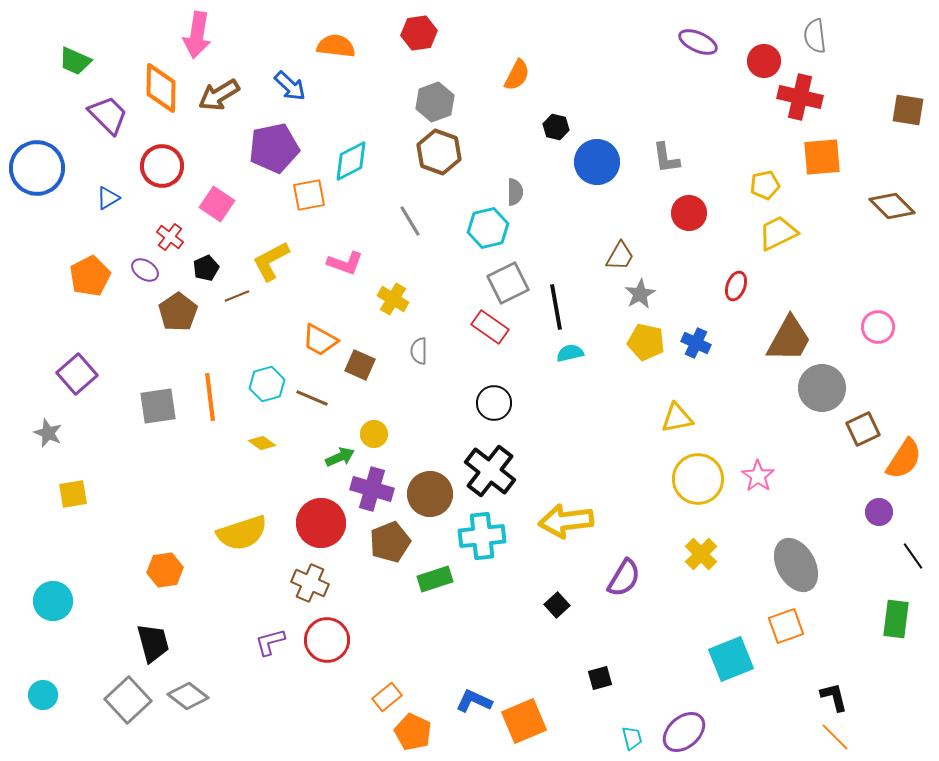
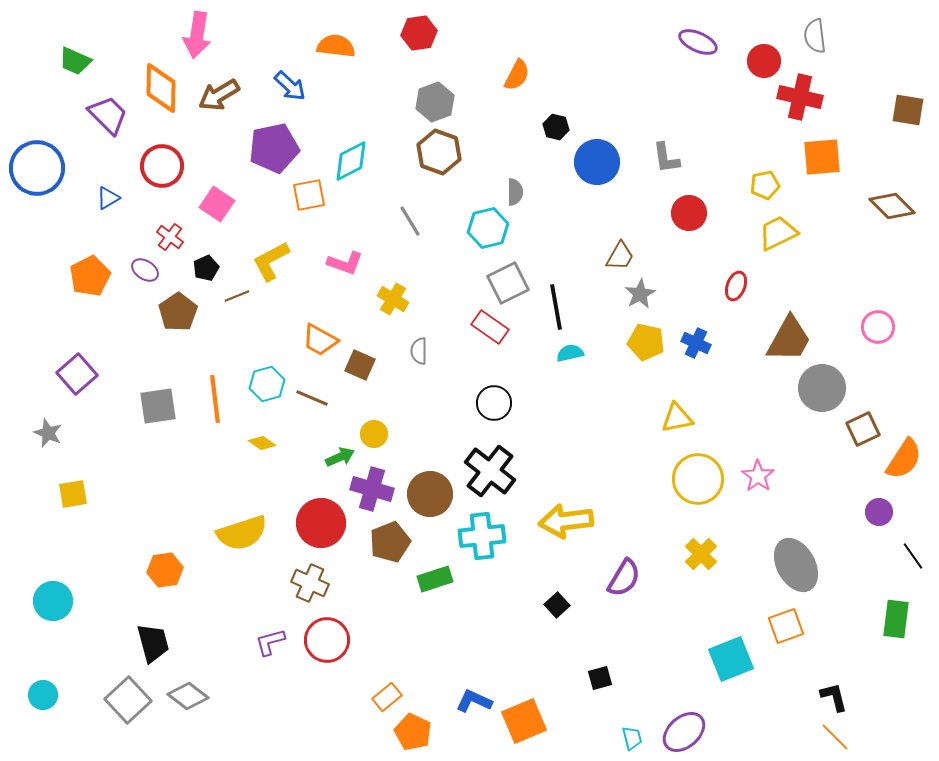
orange line at (210, 397): moved 5 px right, 2 px down
